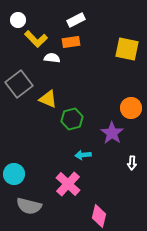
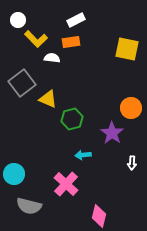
gray square: moved 3 px right, 1 px up
pink cross: moved 2 px left
